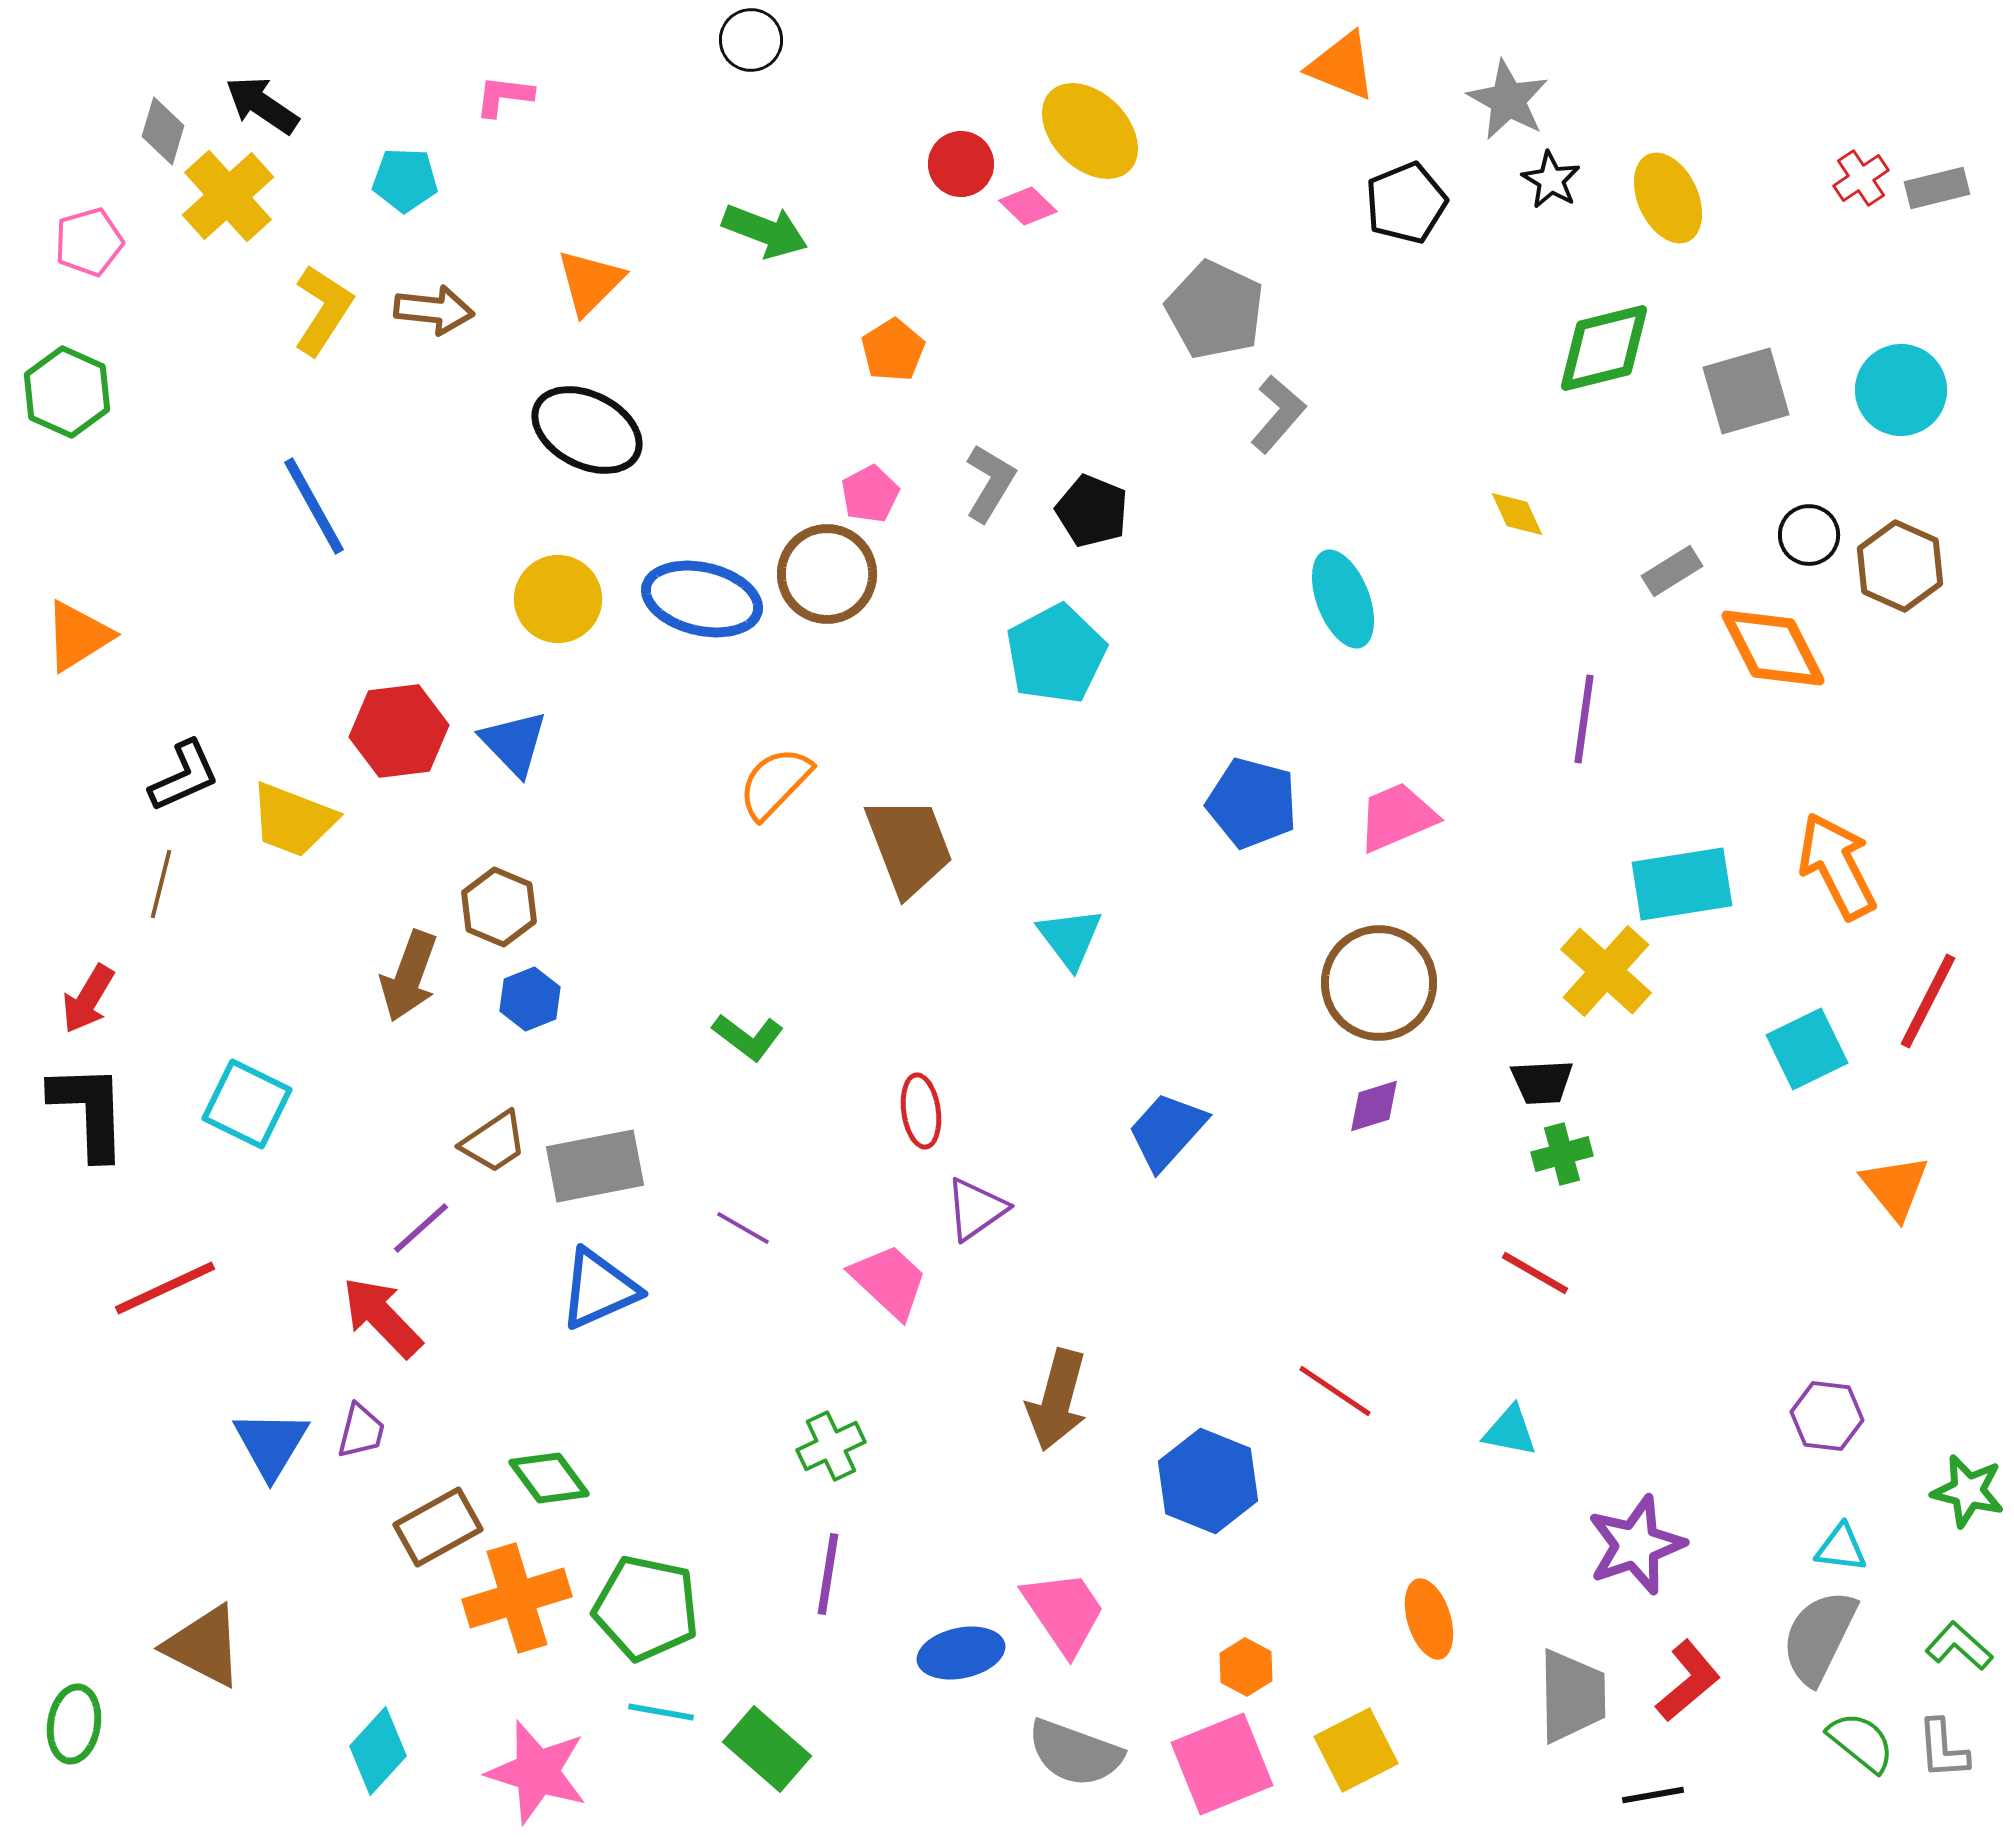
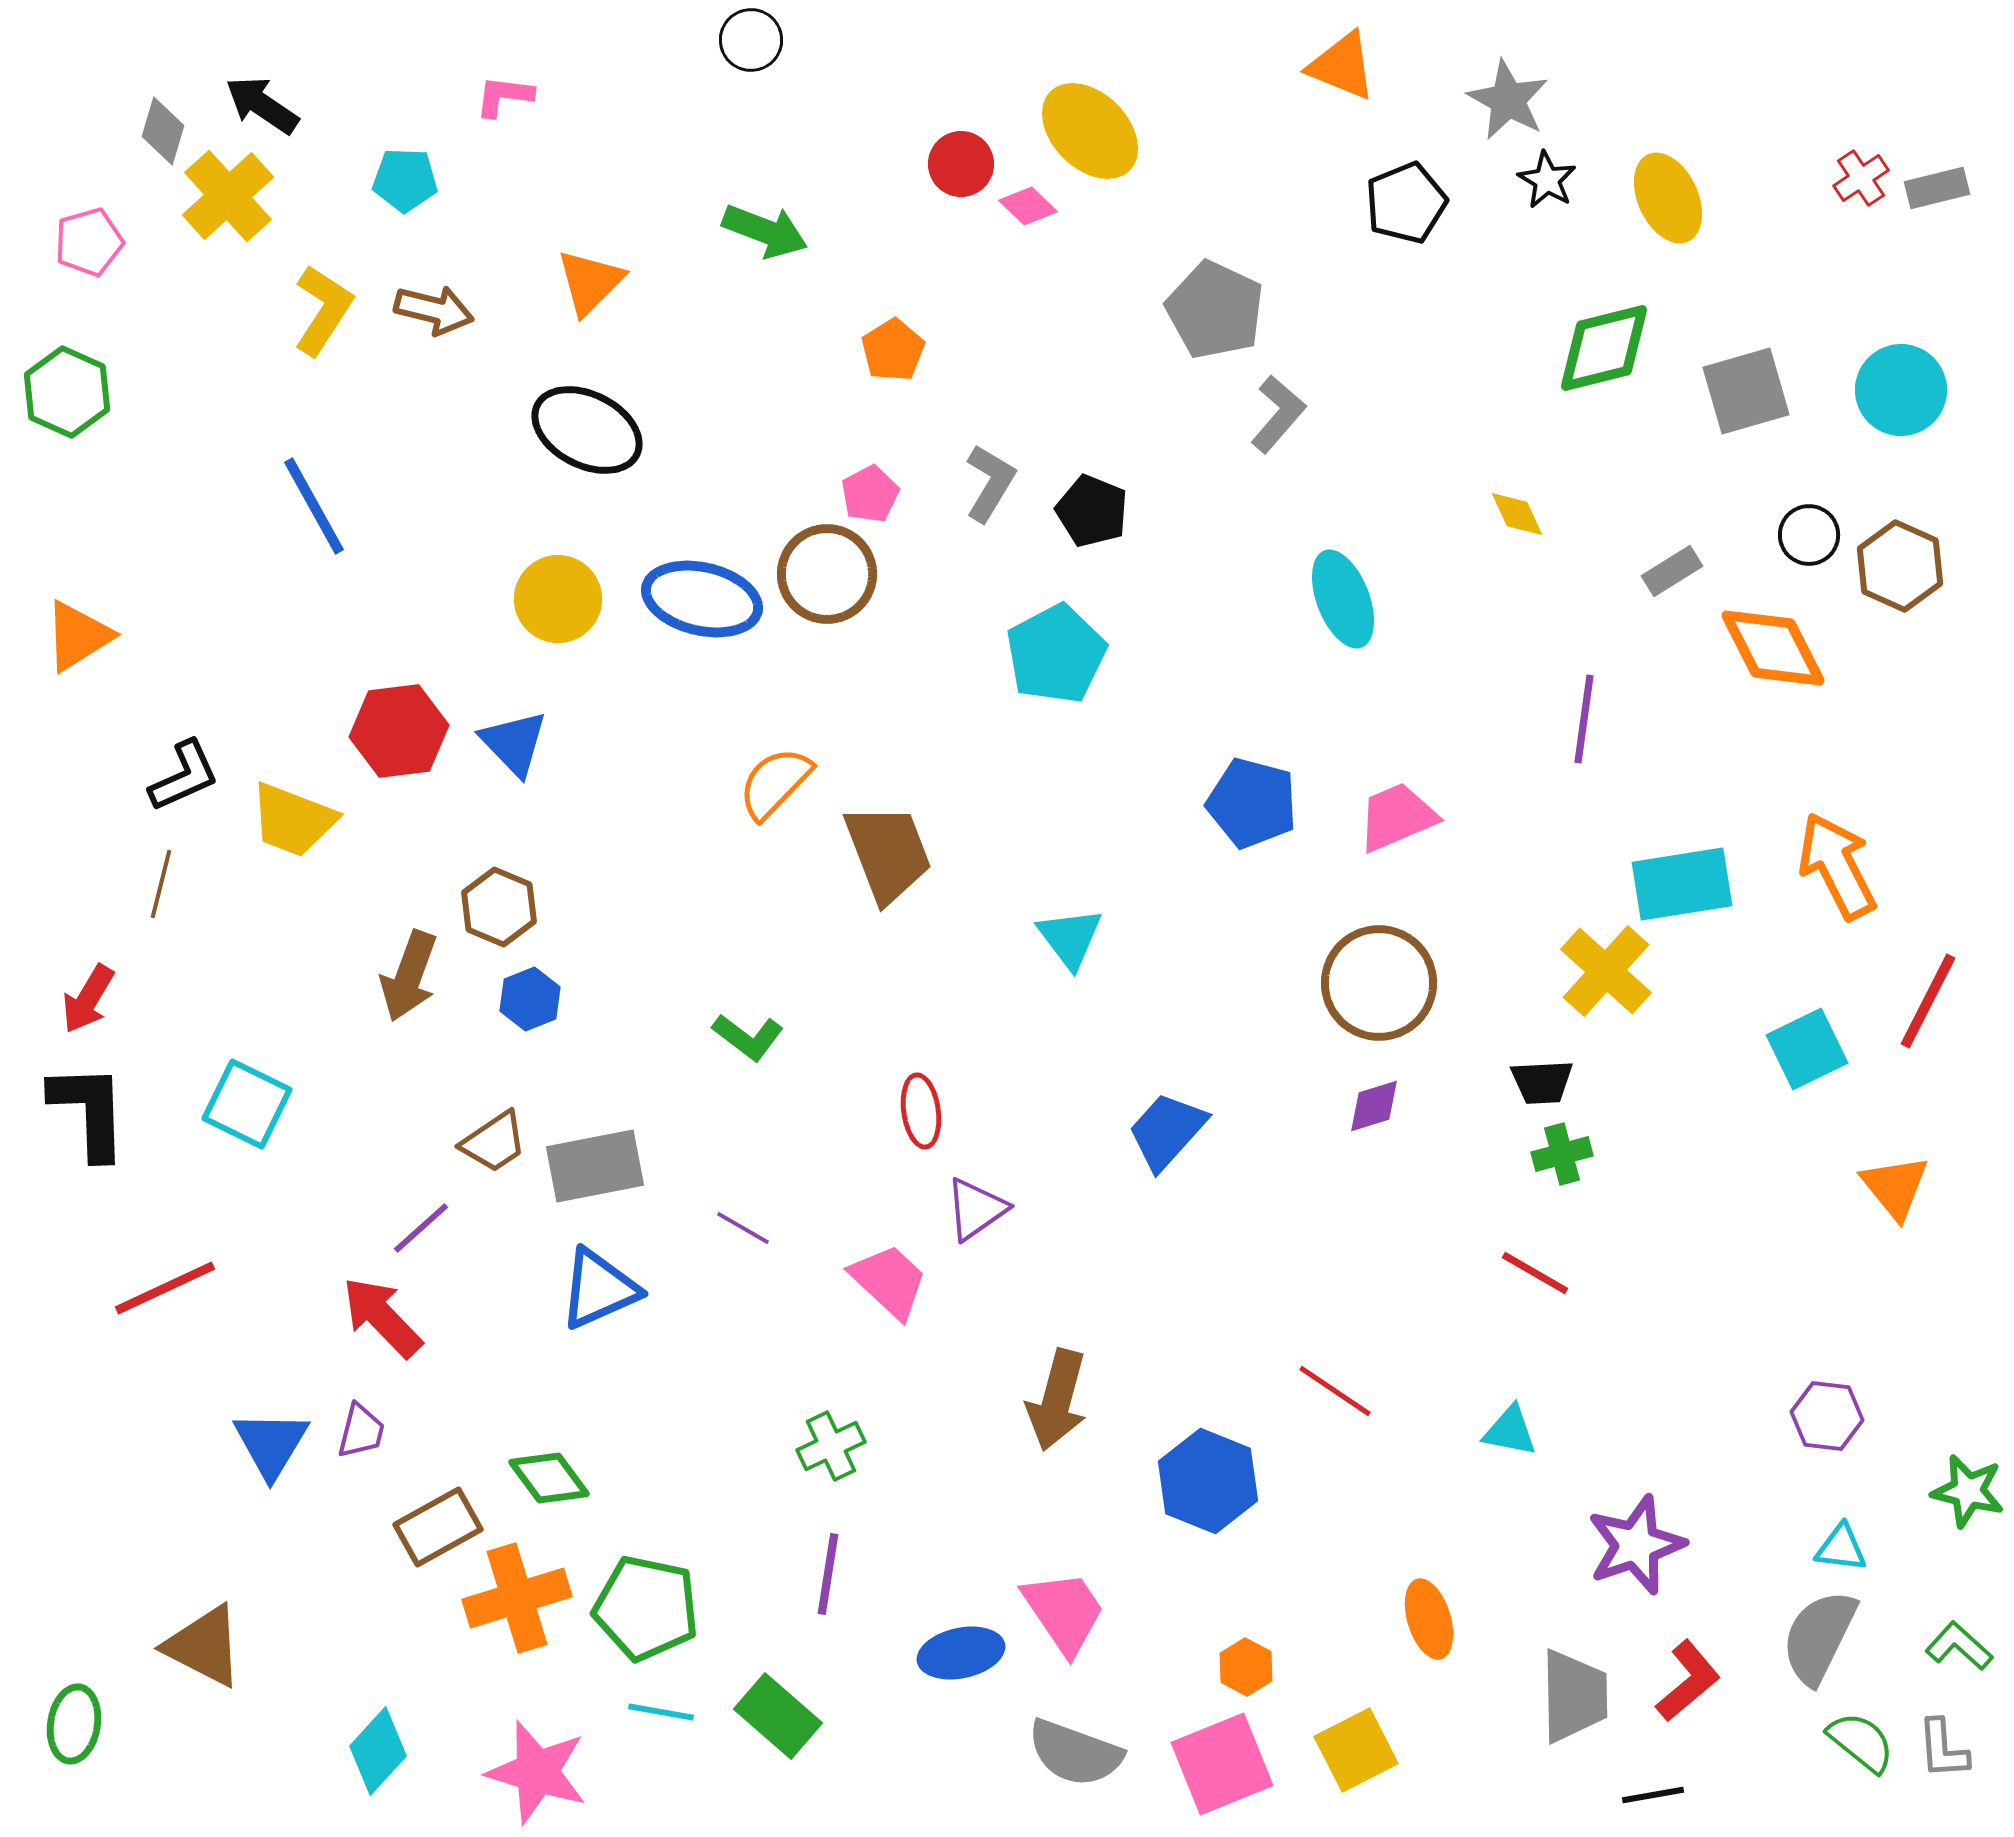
black star at (1551, 180): moved 4 px left
brown arrow at (434, 310): rotated 8 degrees clockwise
brown trapezoid at (909, 846): moved 21 px left, 7 px down
gray trapezoid at (1572, 1696): moved 2 px right
green rectangle at (767, 1749): moved 11 px right, 33 px up
